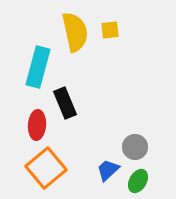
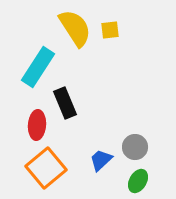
yellow semicircle: moved 4 px up; rotated 21 degrees counterclockwise
cyan rectangle: rotated 18 degrees clockwise
blue trapezoid: moved 7 px left, 10 px up
